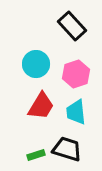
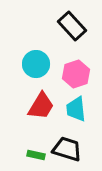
cyan trapezoid: moved 3 px up
green rectangle: rotated 30 degrees clockwise
